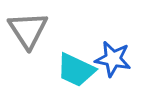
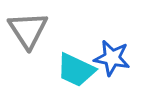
blue star: moved 1 px left, 1 px up
